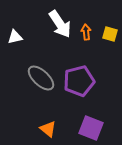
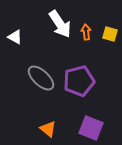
white triangle: rotated 42 degrees clockwise
